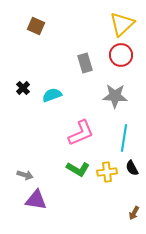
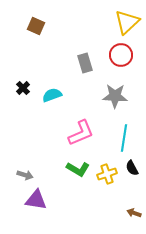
yellow triangle: moved 5 px right, 2 px up
yellow cross: moved 2 px down; rotated 12 degrees counterclockwise
brown arrow: rotated 80 degrees clockwise
